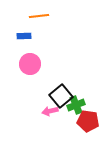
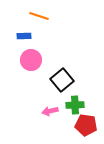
orange line: rotated 24 degrees clockwise
pink circle: moved 1 px right, 4 px up
black square: moved 1 px right, 16 px up
green cross: moved 1 px left; rotated 18 degrees clockwise
red pentagon: moved 2 px left, 4 px down
